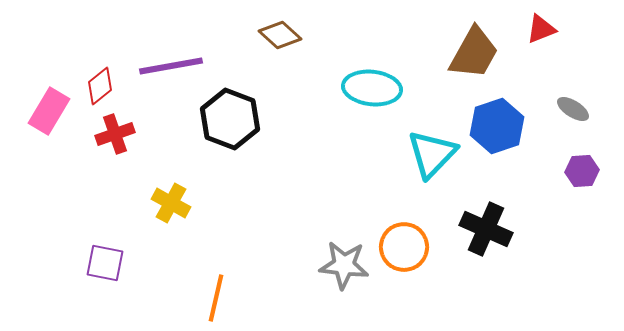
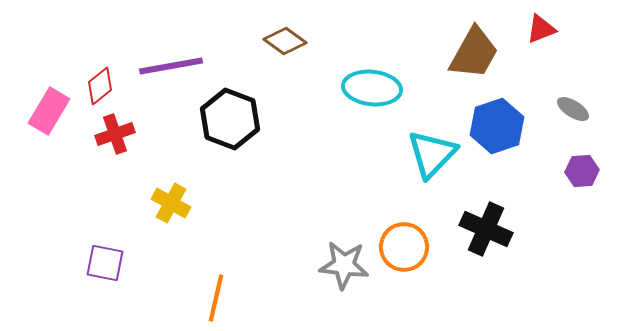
brown diamond: moved 5 px right, 6 px down; rotated 6 degrees counterclockwise
